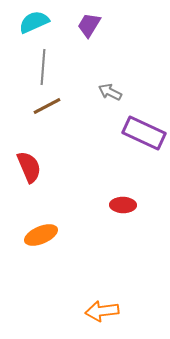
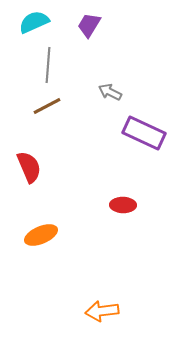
gray line: moved 5 px right, 2 px up
